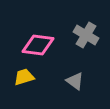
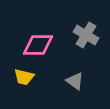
pink diamond: rotated 8 degrees counterclockwise
yellow trapezoid: rotated 150 degrees counterclockwise
